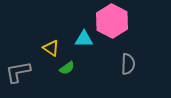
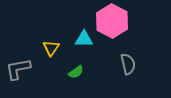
yellow triangle: rotated 30 degrees clockwise
gray semicircle: rotated 15 degrees counterclockwise
green semicircle: moved 9 px right, 4 px down
gray L-shape: moved 3 px up
